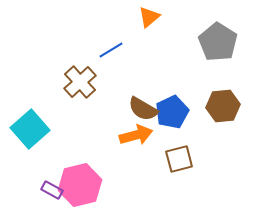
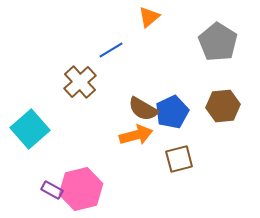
pink hexagon: moved 1 px right, 4 px down
